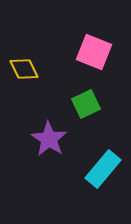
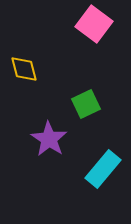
pink square: moved 28 px up; rotated 15 degrees clockwise
yellow diamond: rotated 12 degrees clockwise
